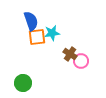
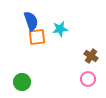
cyan star: moved 8 px right, 4 px up
brown cross: moved 21 px right, 2 px down
pink circle: moved 7 px right, 18 px down
green circle: moved 1 px left, 1 px up
